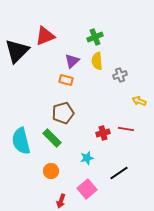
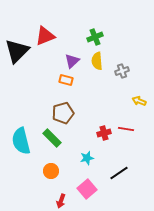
gray cross: moved 2 px right, 4 px up
red cross: moved 1 px right
